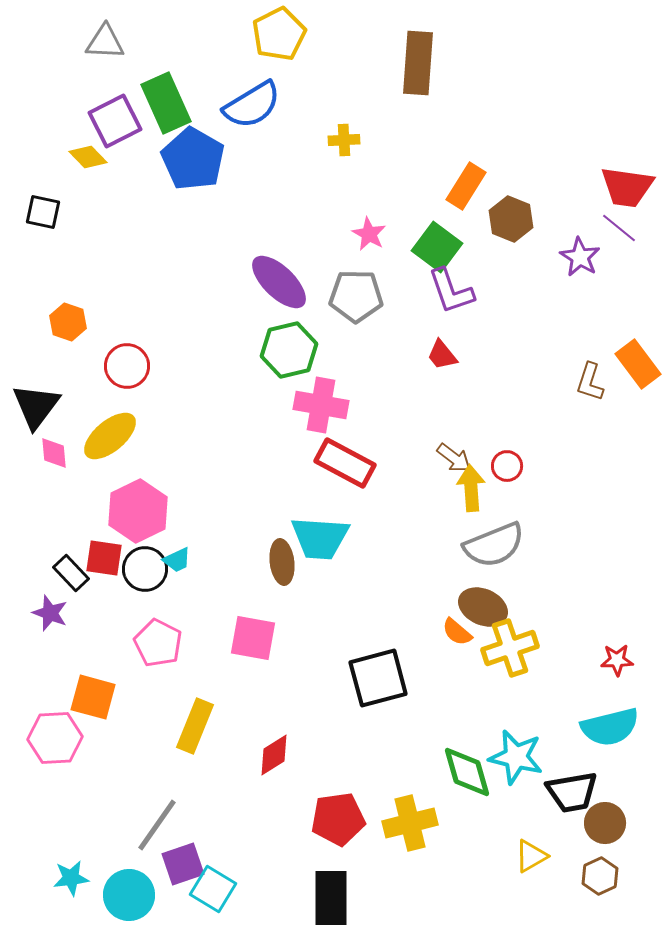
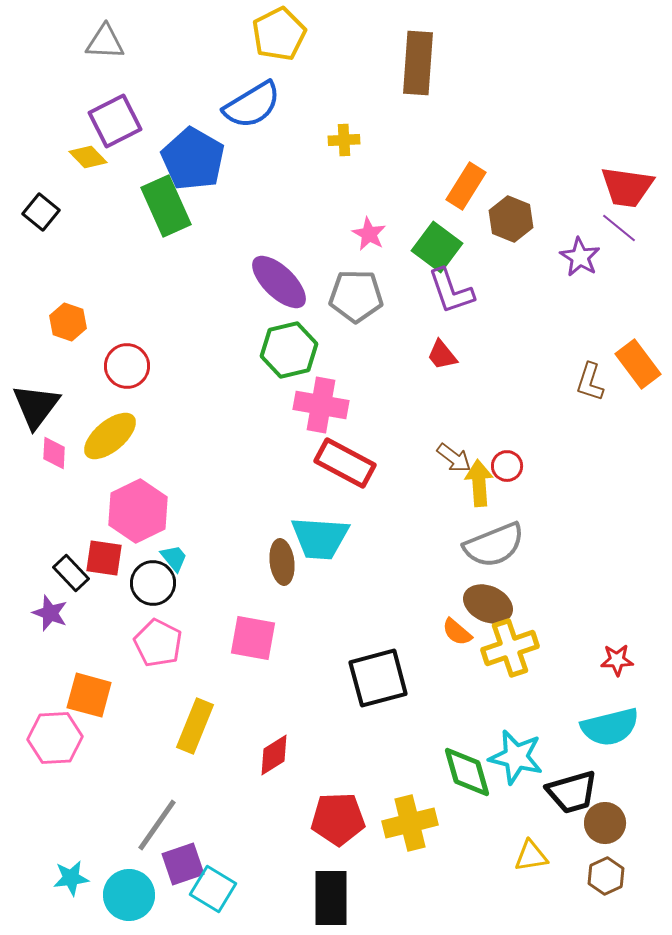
green rectangle at (166, 103): moved 103 px down
black square at (43, 212): moved 2 px left; rotated 27 degrees clockwise
pink diamond at (54, 453): rotated 8 degrees clockwise
yellow arrow at (471, 488): moved 8 px right, 5 px up
cyan trapezoid at (177, 560): moved 3 px left, 2 px up; rotated 104 degrees counterclockwise
black circle at (145, 569): moved 8 px right, 14 px down
brown ellipse at (483, 607): moved 5 px right, 3 px up
orange square at (93, 697): moved 4 px left, 2 px up
black trapezoid at (572, 792): rotated 6 degrees counterclockwise
red pentagon at (338, 819): rotated 6 degrees clockwise
yellow triangle at (531, 856): rotated 21 degrees clockwise
brown hexagon at (600, 876): moved 6 px right
